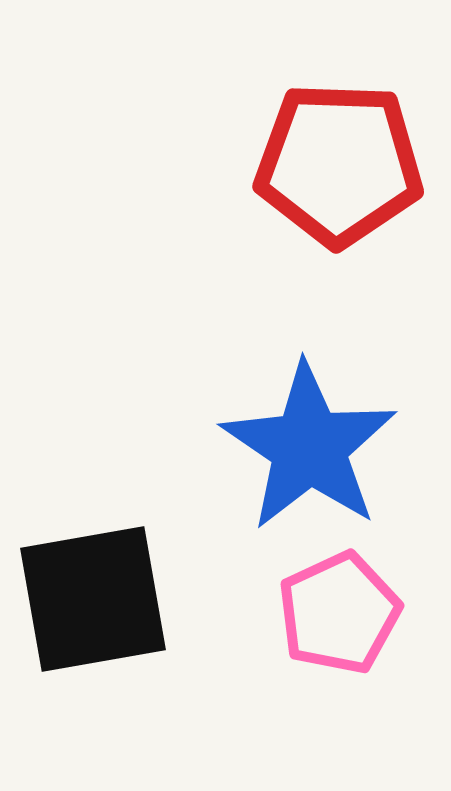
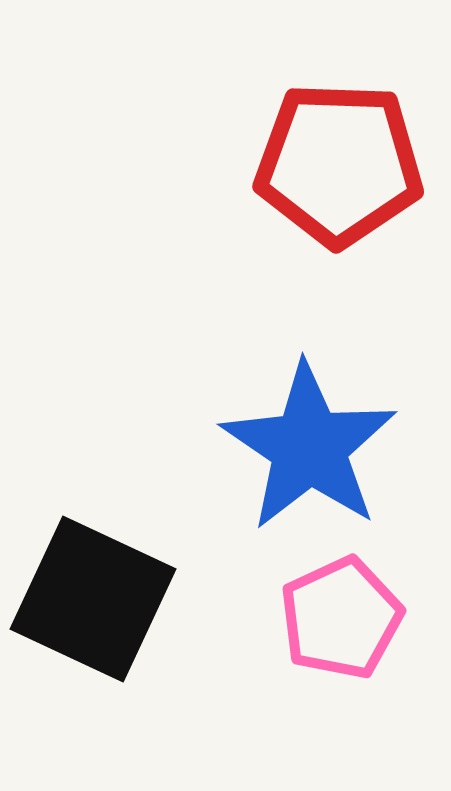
black square: rotated 35 degrees clockwise
pink pentagon: moved 2 px right, 5 px down
